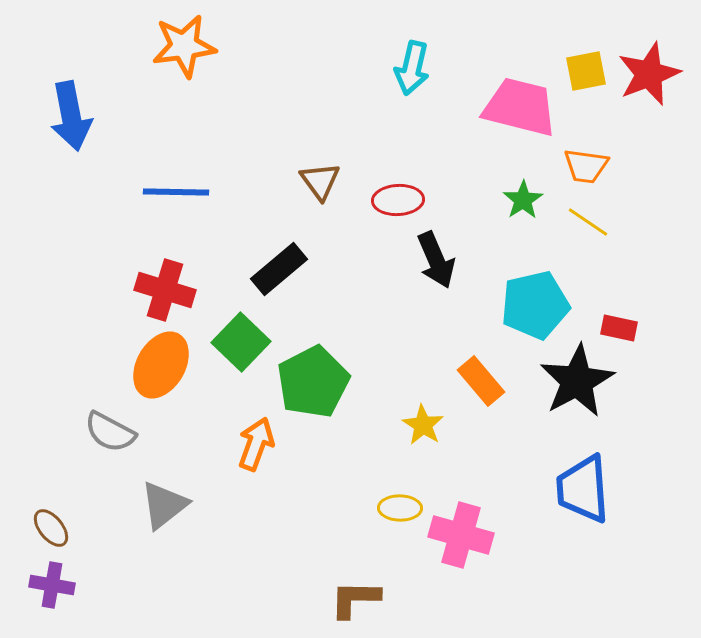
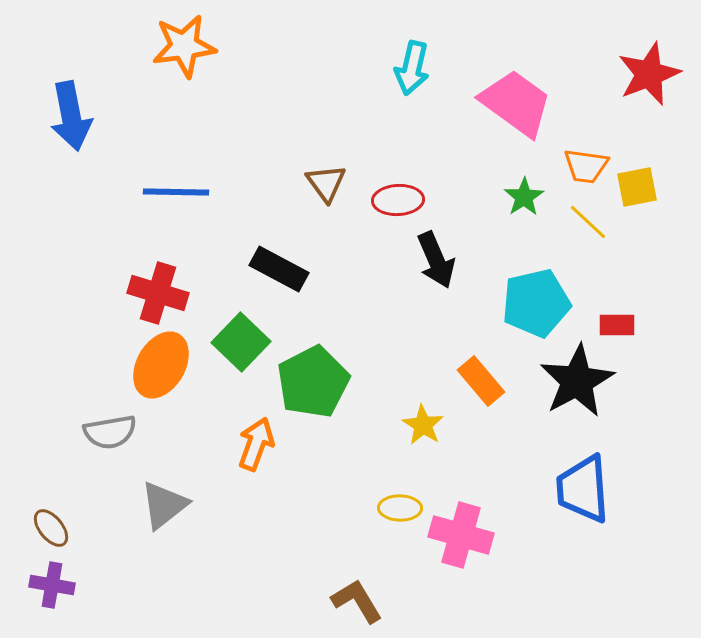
yellow square: moved 51 px right, 116 px down
pink trapezoid: moved 4 px left, 4 px up; rotated 22 degrees clockwise
brown triangle: moved 6 px right, 2 px down
green star: moved 1 px right, 3 px up
yellow line: rotated 9 degrees clockwise
black rectangle: rotated 68 degrees clockwise
red cross: moved 7 px left, 3 px down
cyan pentagon: moved 1 px right, 2 px up
red rectangle: moved 2 px left, 3 px up; rotated 12 degrees counterclockwise
gray semicircle: rotated 38 degrees counterclockwise
brown L-shape: moved 2 px right, 2 px down; rotated 58 degrees clockwise
